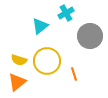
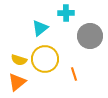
cyan cross: rotated 28 degrees clockwise
cyan triangle: moved 2 px down
yellow circle: moved 2 px left, 2 px up
